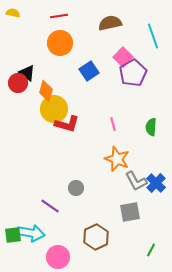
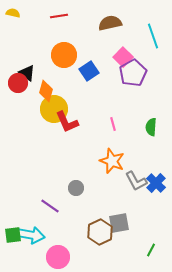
orange circle: moved 4 px right, 12 px down
red L-shape: moved 2 px up; rotated 50 degrees clockwise
orange star: moved 5 px left, 2 px down
gray square: moved 11 px left, 11 px down
cyan arrow: moved 2 px down
brown hexagon: moved 4 px right, 5 px up
